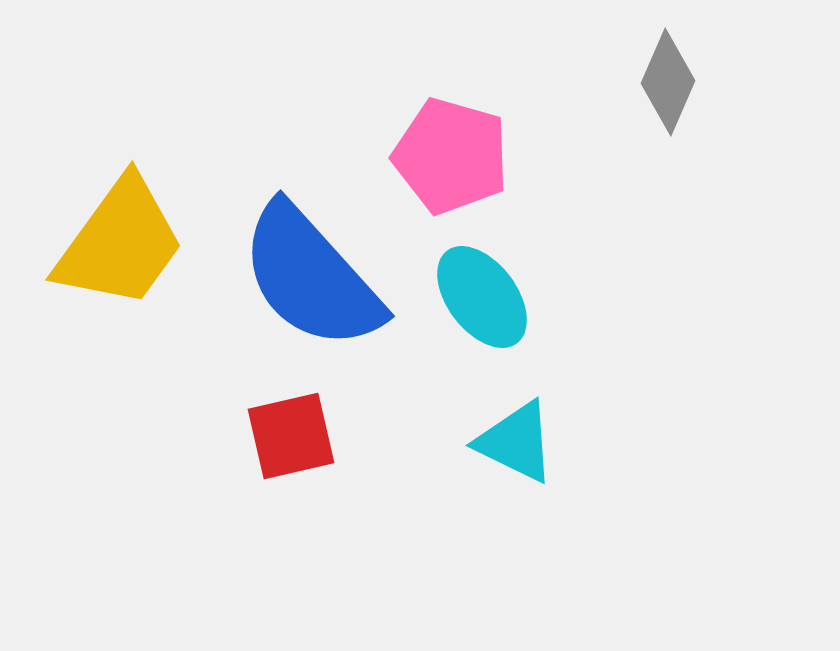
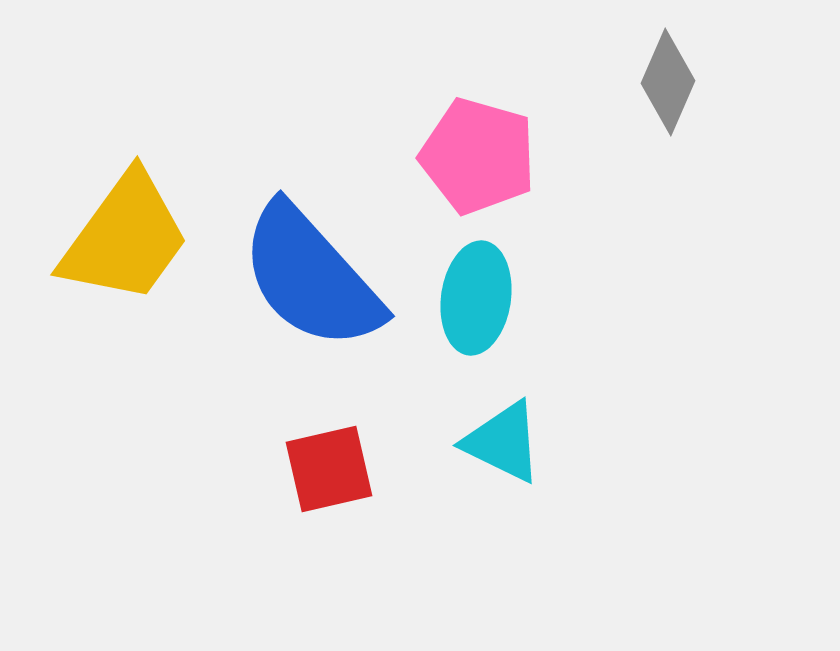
pink pentagon: moved 27 px right
yellow trapezoid: moved 5 px right, 5 px up
cyan ellipse: moved 6 px left, 1 px down; rotated 45 degrees clockwise
red square: moved 38 px right, 33 px down
cyan triangle: moved 13 px left
